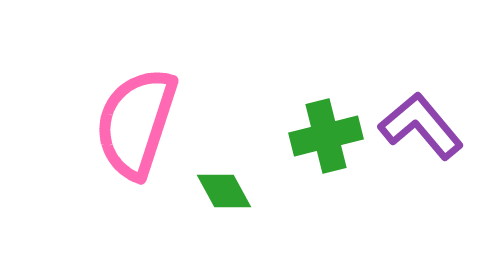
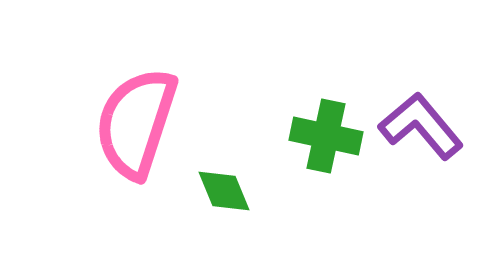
green cross: rotated 26 degrees clockwise
green diamond: rotated 6 degrees clockwise
